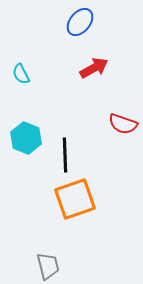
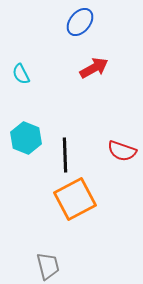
red semicircle: moved 1 px left, 27 px down
orange square: rotated 9 degrees counterclockwise
